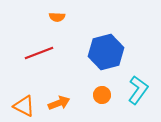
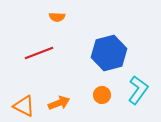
blue hexagon: moved 3 px right, 1 px down
